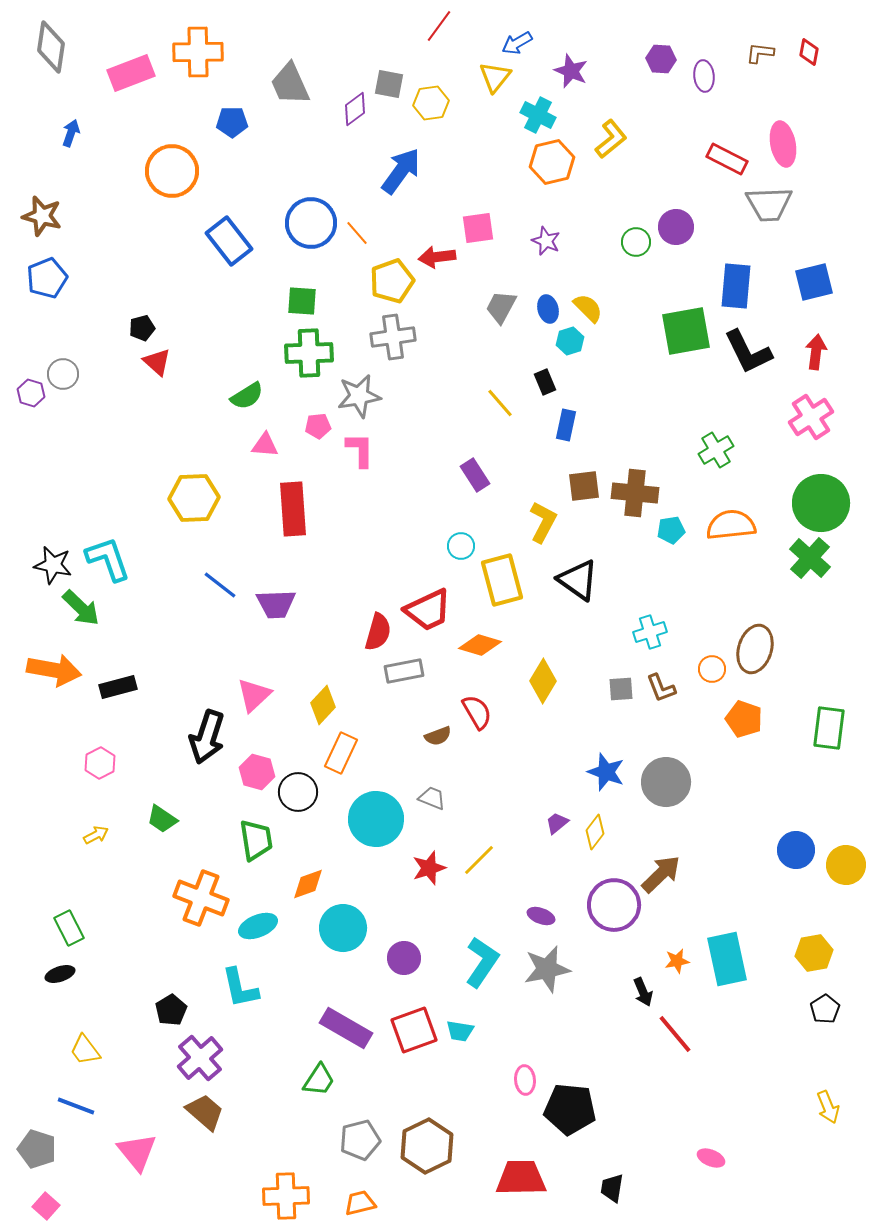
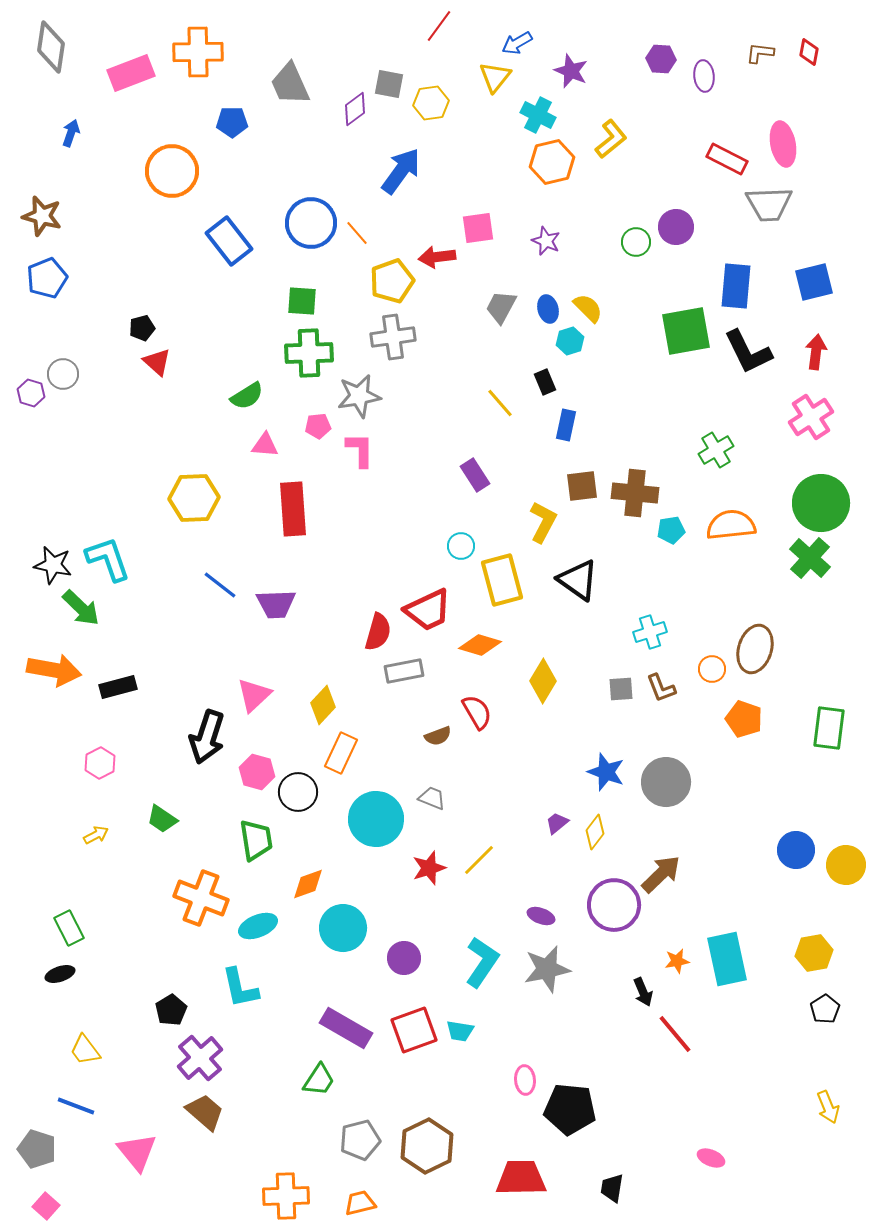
brown square at (584, 486): moved 2 px left
